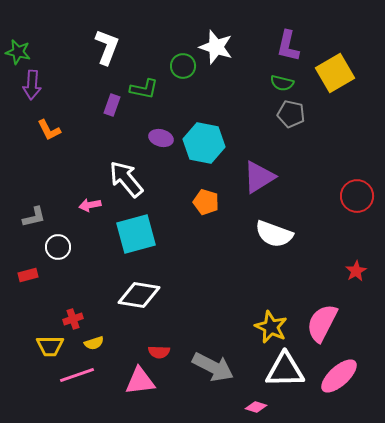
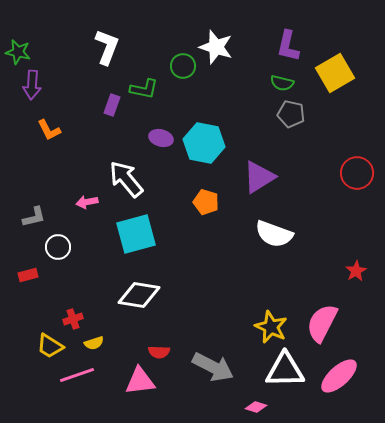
red circle: moved 23 px up
pink arrow: moved 3 px left, 3 px up
yellow trapezoid: rotated 32 degrees clockwise
